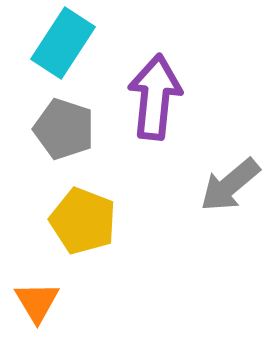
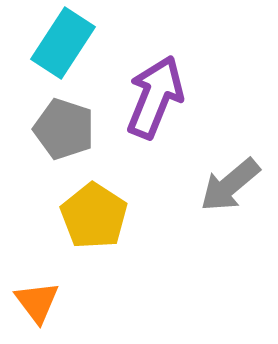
purple arrow: rotated 16 degrees clockwise
yellow pentagon: moved 11 px right, 5 px up; rotated 12 degrees clockwise
orange triangle: rotated 6 degrees counterclockwise
